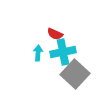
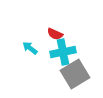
cyan arrow: moved 8 px left, 5 px up; rotated 56 degrees counterclockwise
gray square: rotated 16 degrees clockwise
